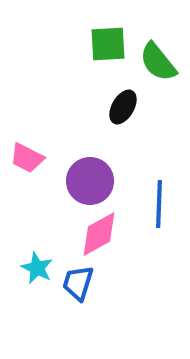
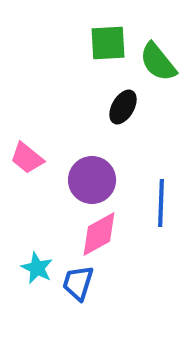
green square: moved 1 px up
pink trapezoid: rotated 12 degrees clockwise
purple circle: moved 2 px right, 1 px up
blue line: moved 2 px right, 1 px up
